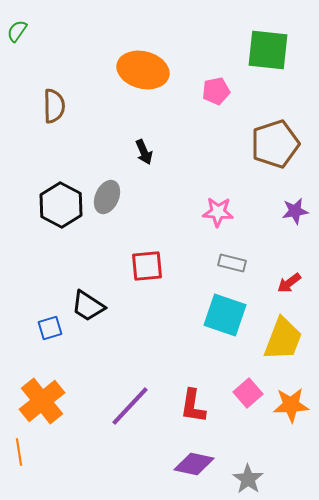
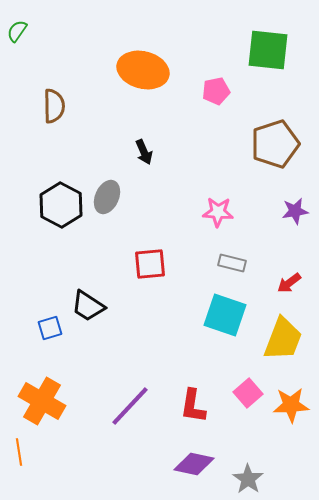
red square: moved 3 px right, 2 px up
orange cross: rotated 21 degrees counterclockwise
